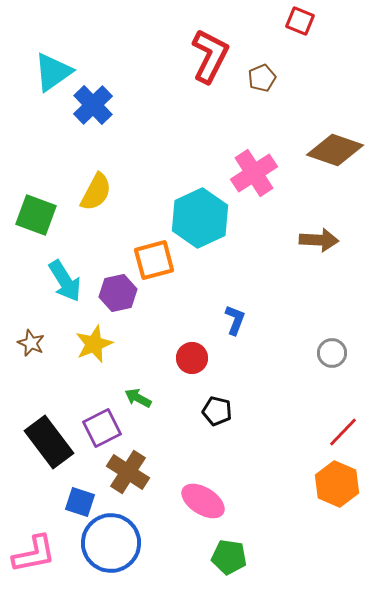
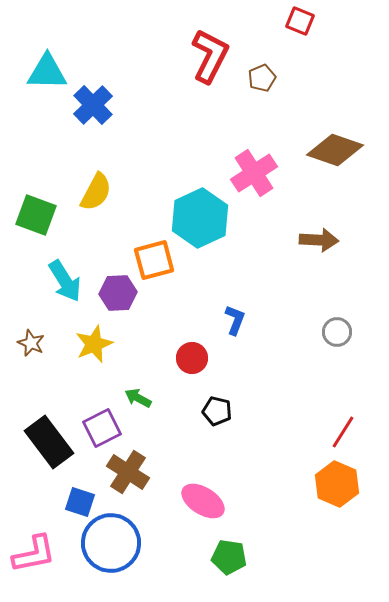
cyan triangle: moved 6 px left; rotated 36 degrees clockwise
purple hexagon: rotated 9 degrees clockwise
gray circle: moved 5 px right, 21 px up
red line: rotated 12 degrees counterclockwise
